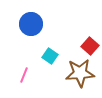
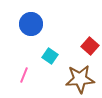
brown star: moved 6 px down
